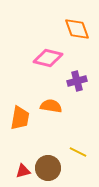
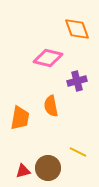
orange semicircle: rotated 110 degrees counterclockwise
